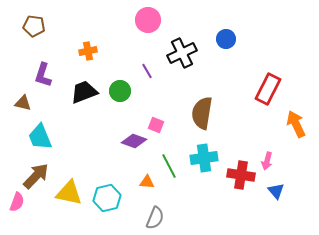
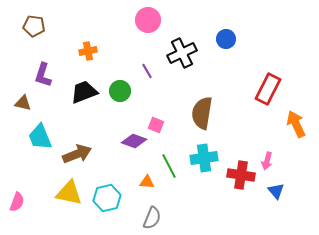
brown arrow: moved 41 px right, 22 px up; rotated 24 degrees clockwise
gray semicircle: moved 3 px left
